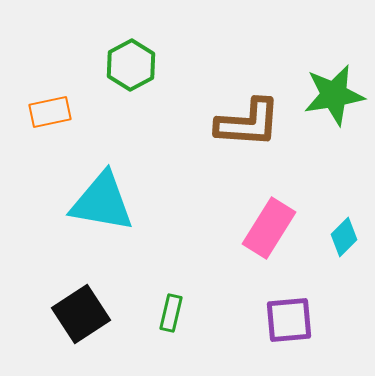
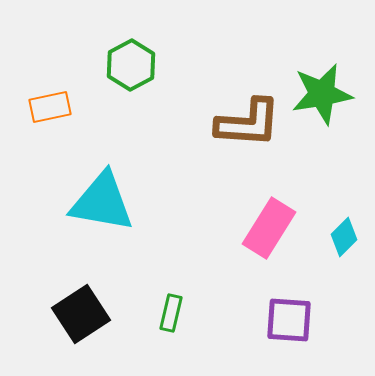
green star: moved 12 px left, 1 px up
orange rectangle: moved 5 px up
purple square: rotated 9 degrees clockwise
